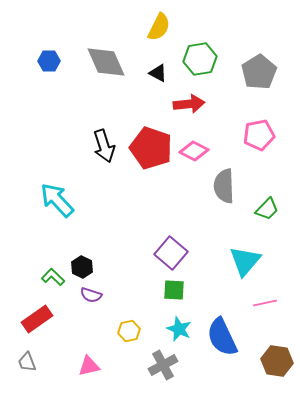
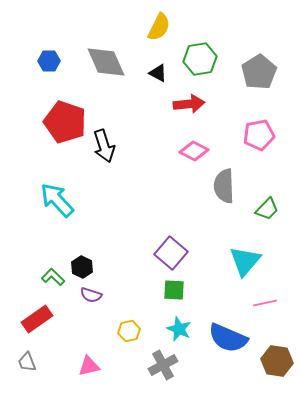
red pentagon: moved 86 px left, 26 px up
blue semicircle: moved 6 px right, 1 px down; rotated 42 degrees counterclockwise
